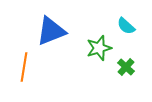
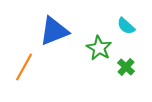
blue triangle: moved 3 px right
green star: rotated 25 degrees counterclockwise
orange line: rotated 20 degrees clockwise
